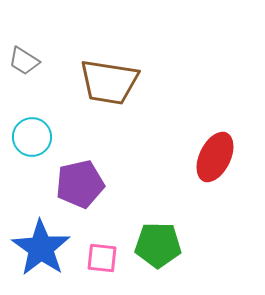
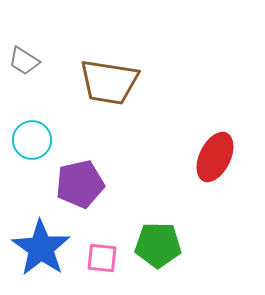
cyan circle: moved 3 px down
